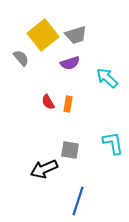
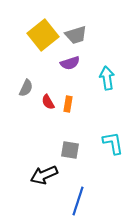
gray semicircle: moved 5 px right, 30 px down; rotated 66 degrees clockwise
cyan arrow: rotated 40 degrees clockwise
black arrow: moved 6 px down
